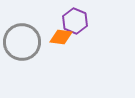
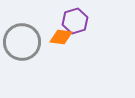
purple hexagon: rotated 20 degrees clockwise
